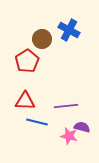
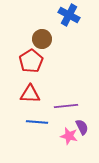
blue cross: moved 15 px up
red pentagon: moved 4 px right
red triangle: moved 5 px right, 7 px up
blue line: rotated 10 degrees counterclockwise
purple semicircle: rotated 49 degrees clockwise
